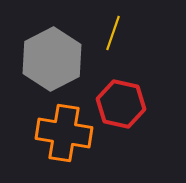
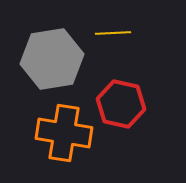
yellow line: rotated 68 degrees clockwise
gray hexagon: rotated 18 degrees clockwise
